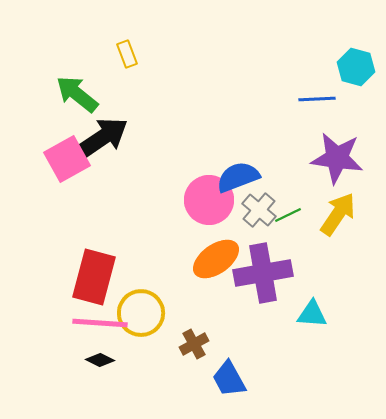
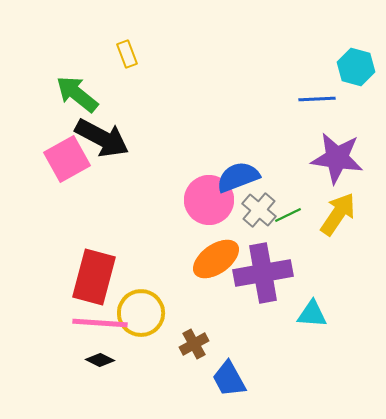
black arrow: rotated 62 degrees clockwise
